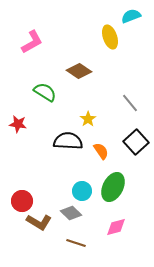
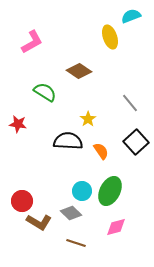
green ellipse: moved 3 px left, 4 px down
